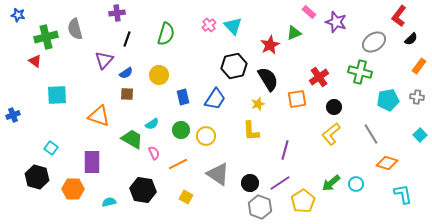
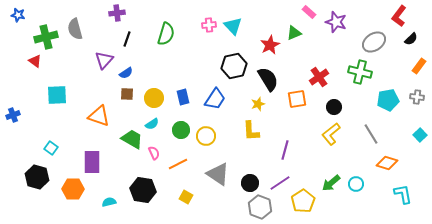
pink cross at (209, 25): rotated 32 degrees clockwise
yellow circle at (159, 75): moved 5 px left, 23 px down
